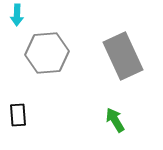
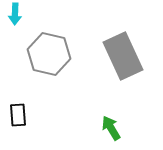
cyan arrow: moved 2 px left, 1 px up
gray hexagon: moved 2 px right, 1 px down; rotated 18 degrees clockwise
green arrow: moved 4 px left, 8 px down
